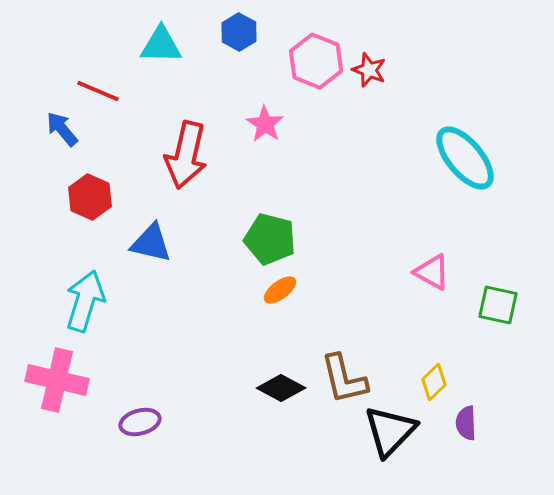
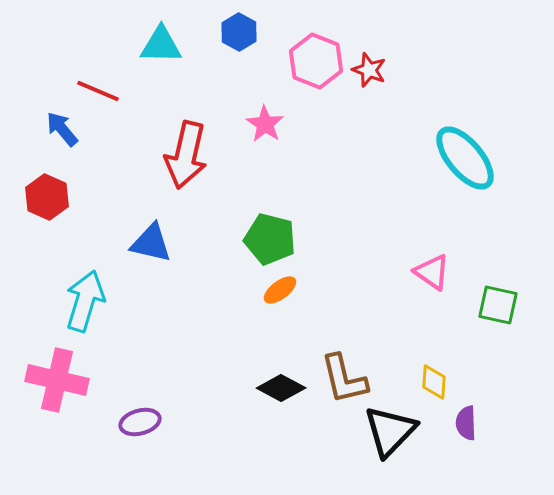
red hexagon: moved 43 px left
pink triangle: rotated 6 degrees clockwise
yellow diamond: rotated 42 degrees counterclockwise
